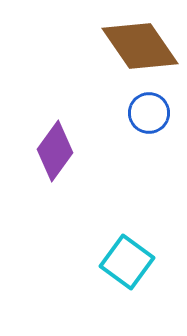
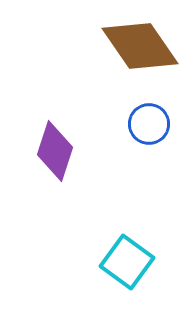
blue circle: moved 11 px down
purple diamond: rotated 18 degrees counterclockwise
